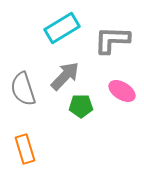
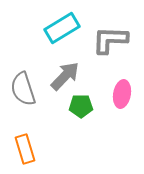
gray L-shape: moved 2 px left
pink ellipse: moved 3 px down; rotated 68 degrees clockwise
